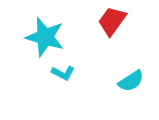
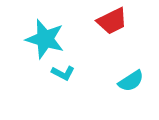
red trapezoid: rotated 152 degrees counterclockwise
cyan star: moved 2 px down
